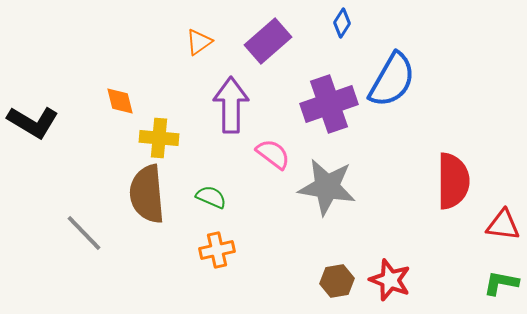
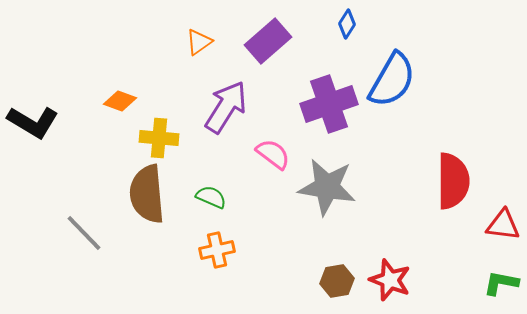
blue diamond: moved 5 px right, 1 px down
orange diamond: rotated 56 degrees counterclockwise
purple arrow: moved 5 px left, 2 px down; rotated 32 degrees clockwise
